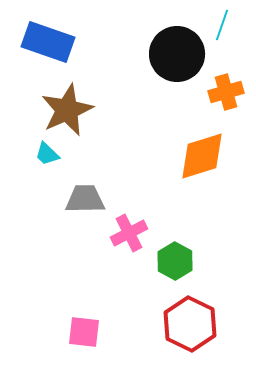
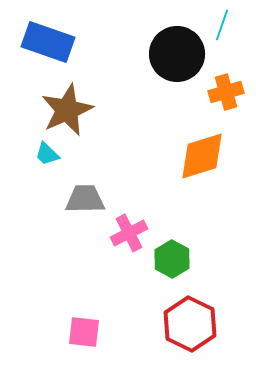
green hexagon: moved 3 px left, 2 px up
